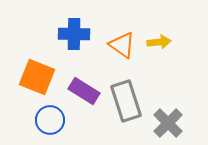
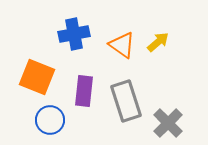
blue cross: rotated 12 degrees counterclockwise
yellow arrow: moved 1 px left; rotated 35 degrees counterclockwise
purple rectangle: rotated 64 degrees clockwise
